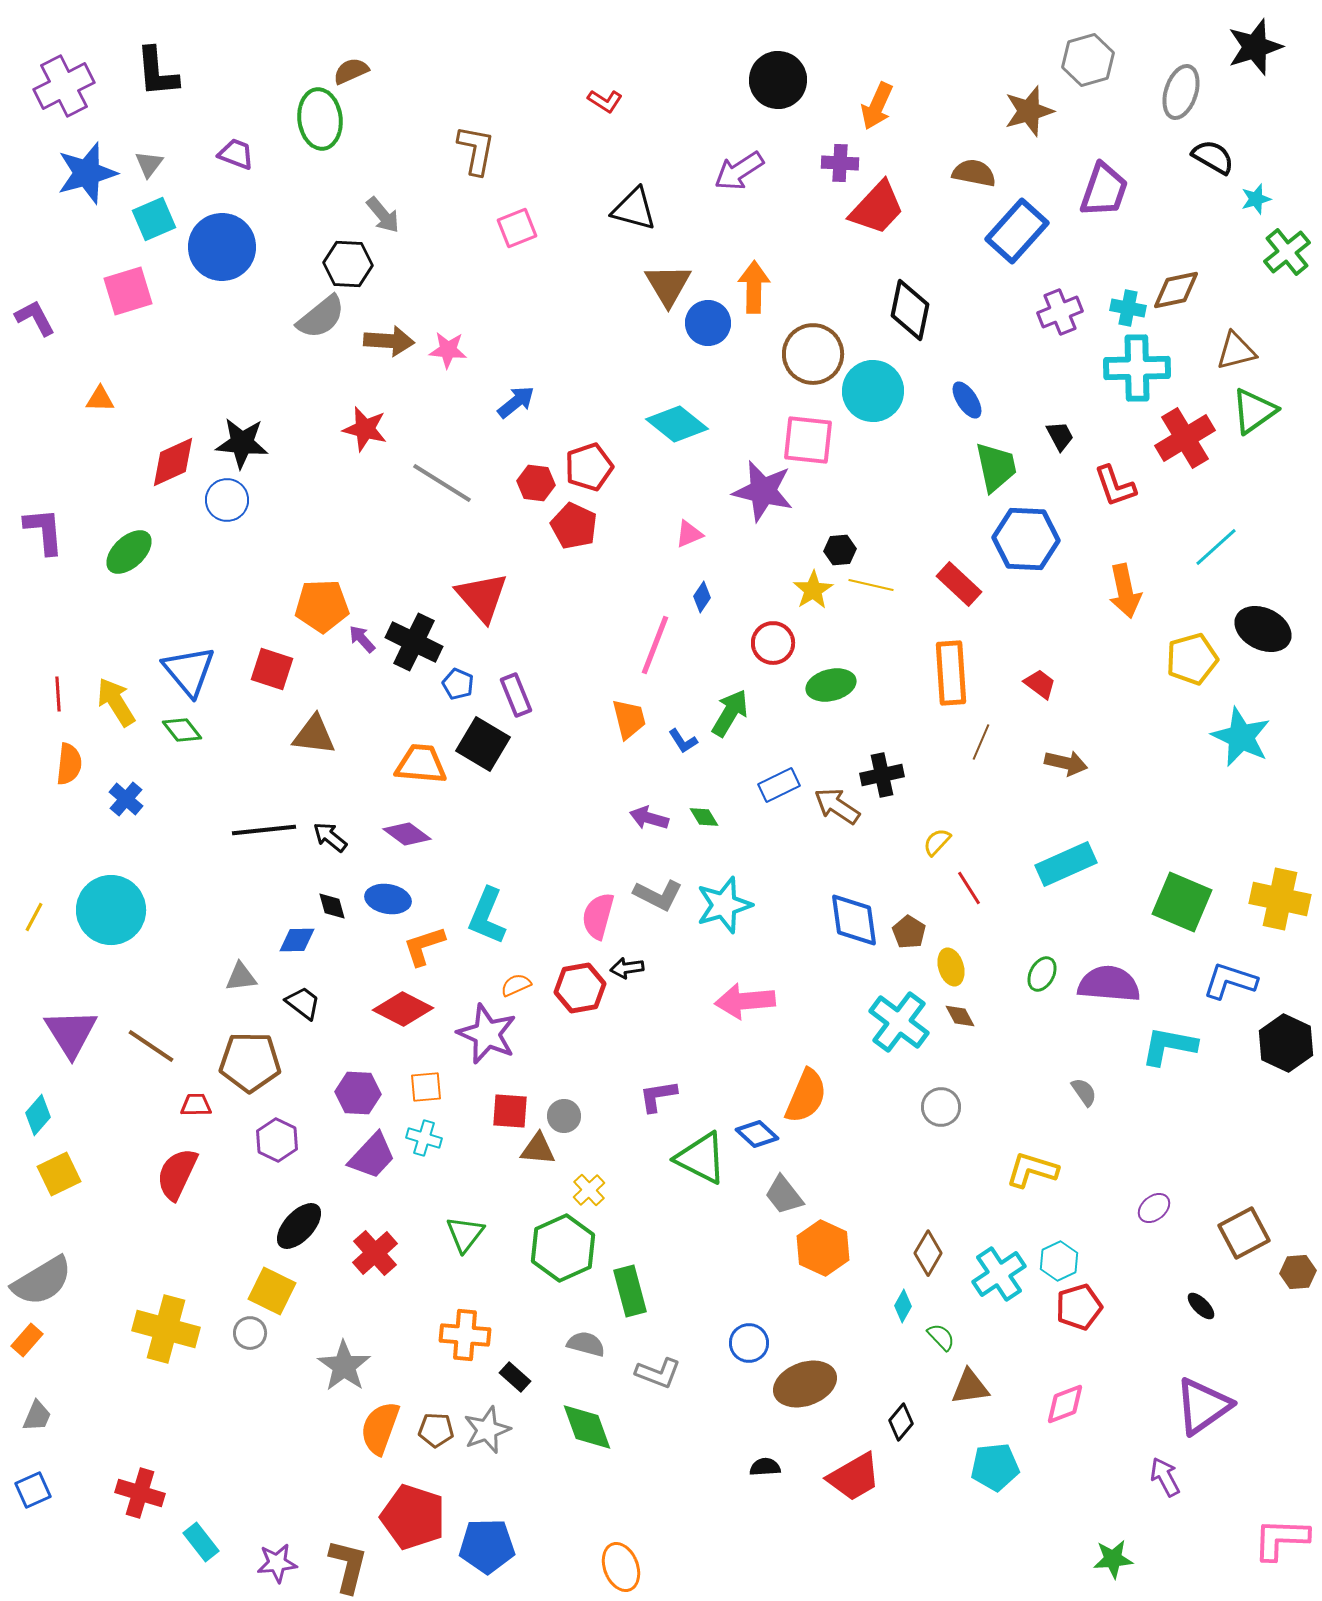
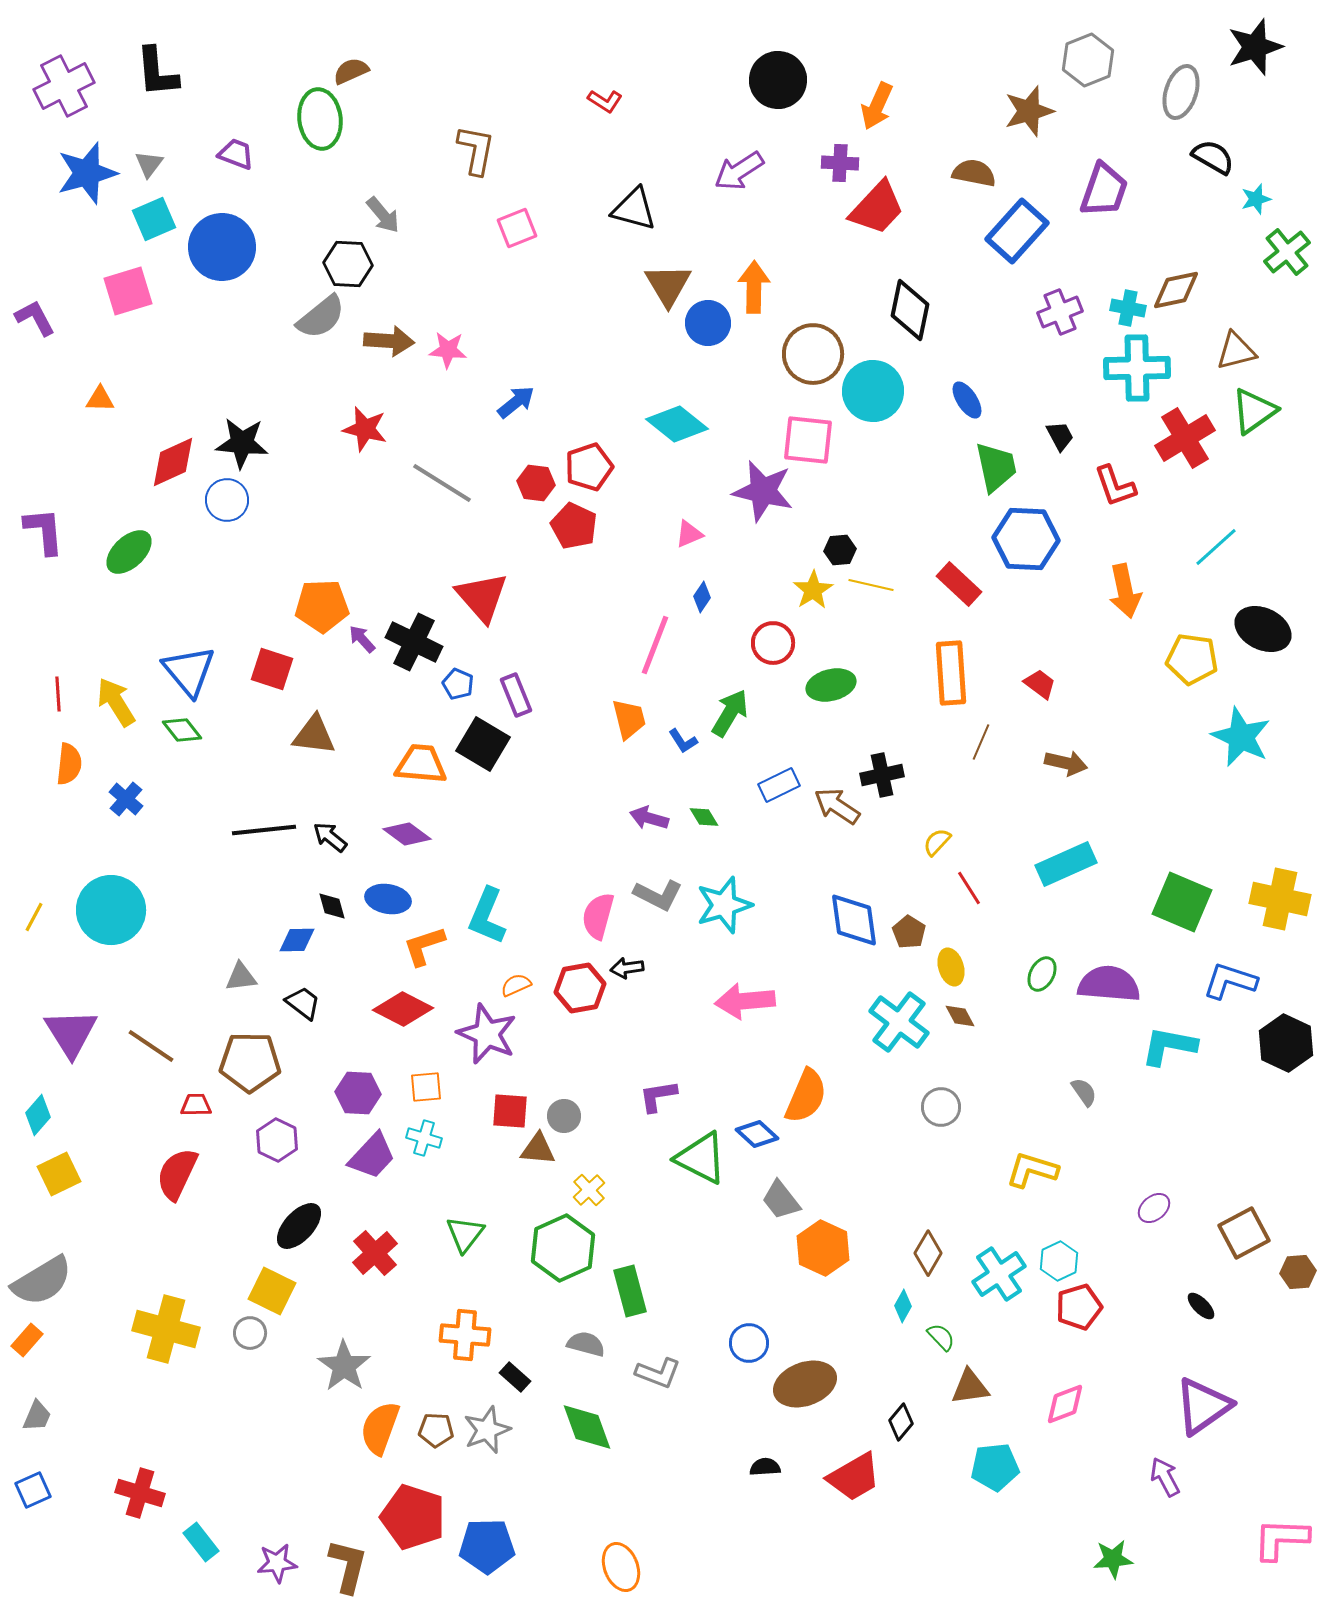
gray hexagon at (1088, 60): rotated 6 degrees counterclockwise
yellow pentagon at (1192, 659): rotated 24 degrees clockwise
gray trapezoid at (784, 1195): moved 3 px left, 5 px down
